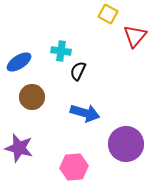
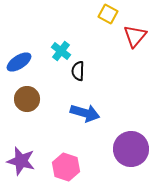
cyan cross: rotated 30 degrees clockwise
black semicircle: rotated 24 degrees counterclockwise
brown circle: moved 5 px left, 2 px down
purple circle: moved 5 px right, 5 px down
purple star: moved 2 px right, 13 px down
pink hexagon: moved 8 px left; rotated 24 degrees clockwise
